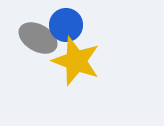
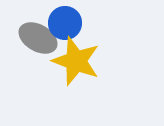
blue circle: moved 1 px left, 2 px up
